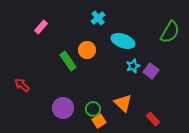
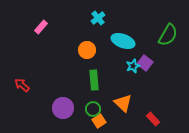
green semicircle: moved 2 px left, 3 px down
green rectangle: moved 26 px right, 19 px down; rotated 30 degrees clockwise
purple square: moved 6 px left, 8 px up
